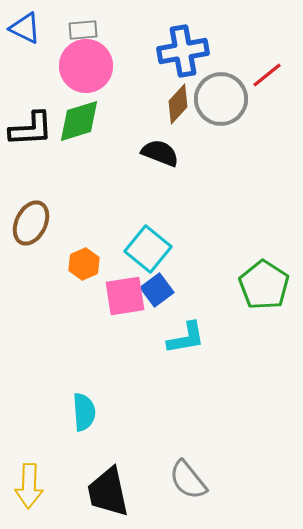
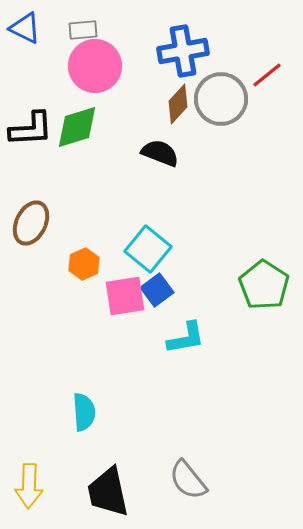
pink circle: moved 9 px right
green diamond: moved 2 px left, 6 px down
